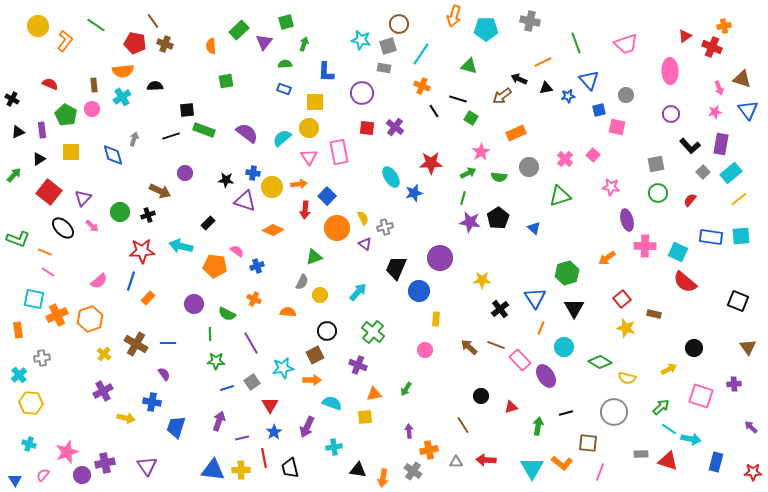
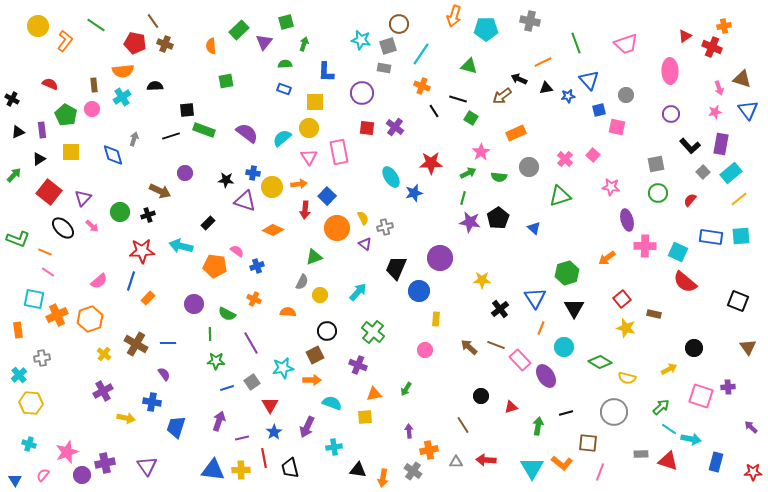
purple cross at (734, 384): moved 6 px left, 3 px down
